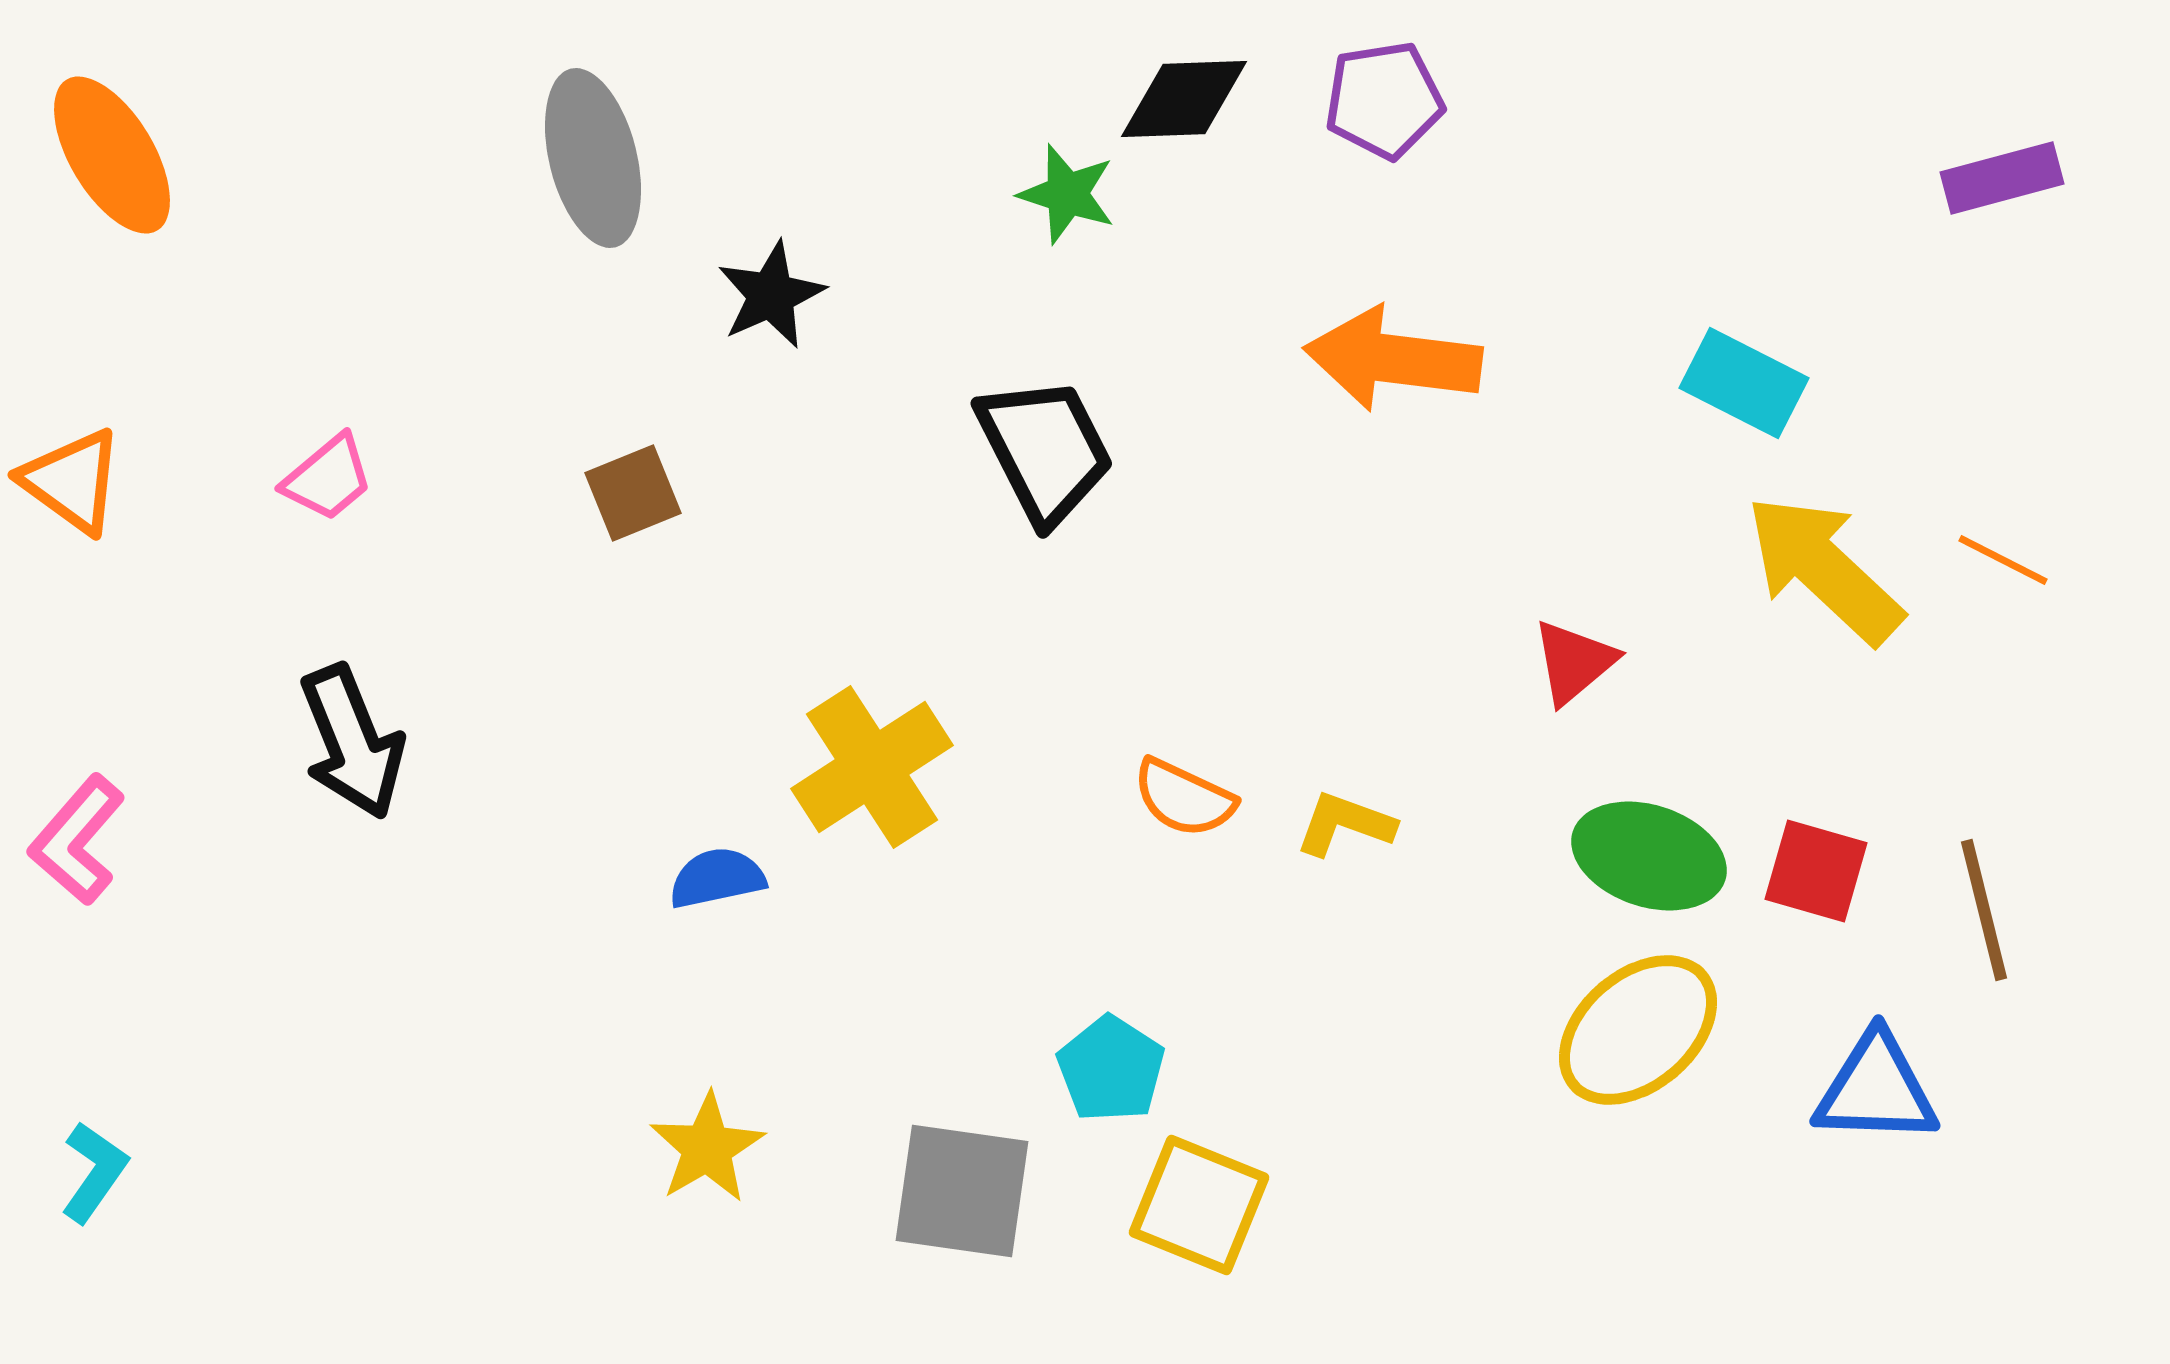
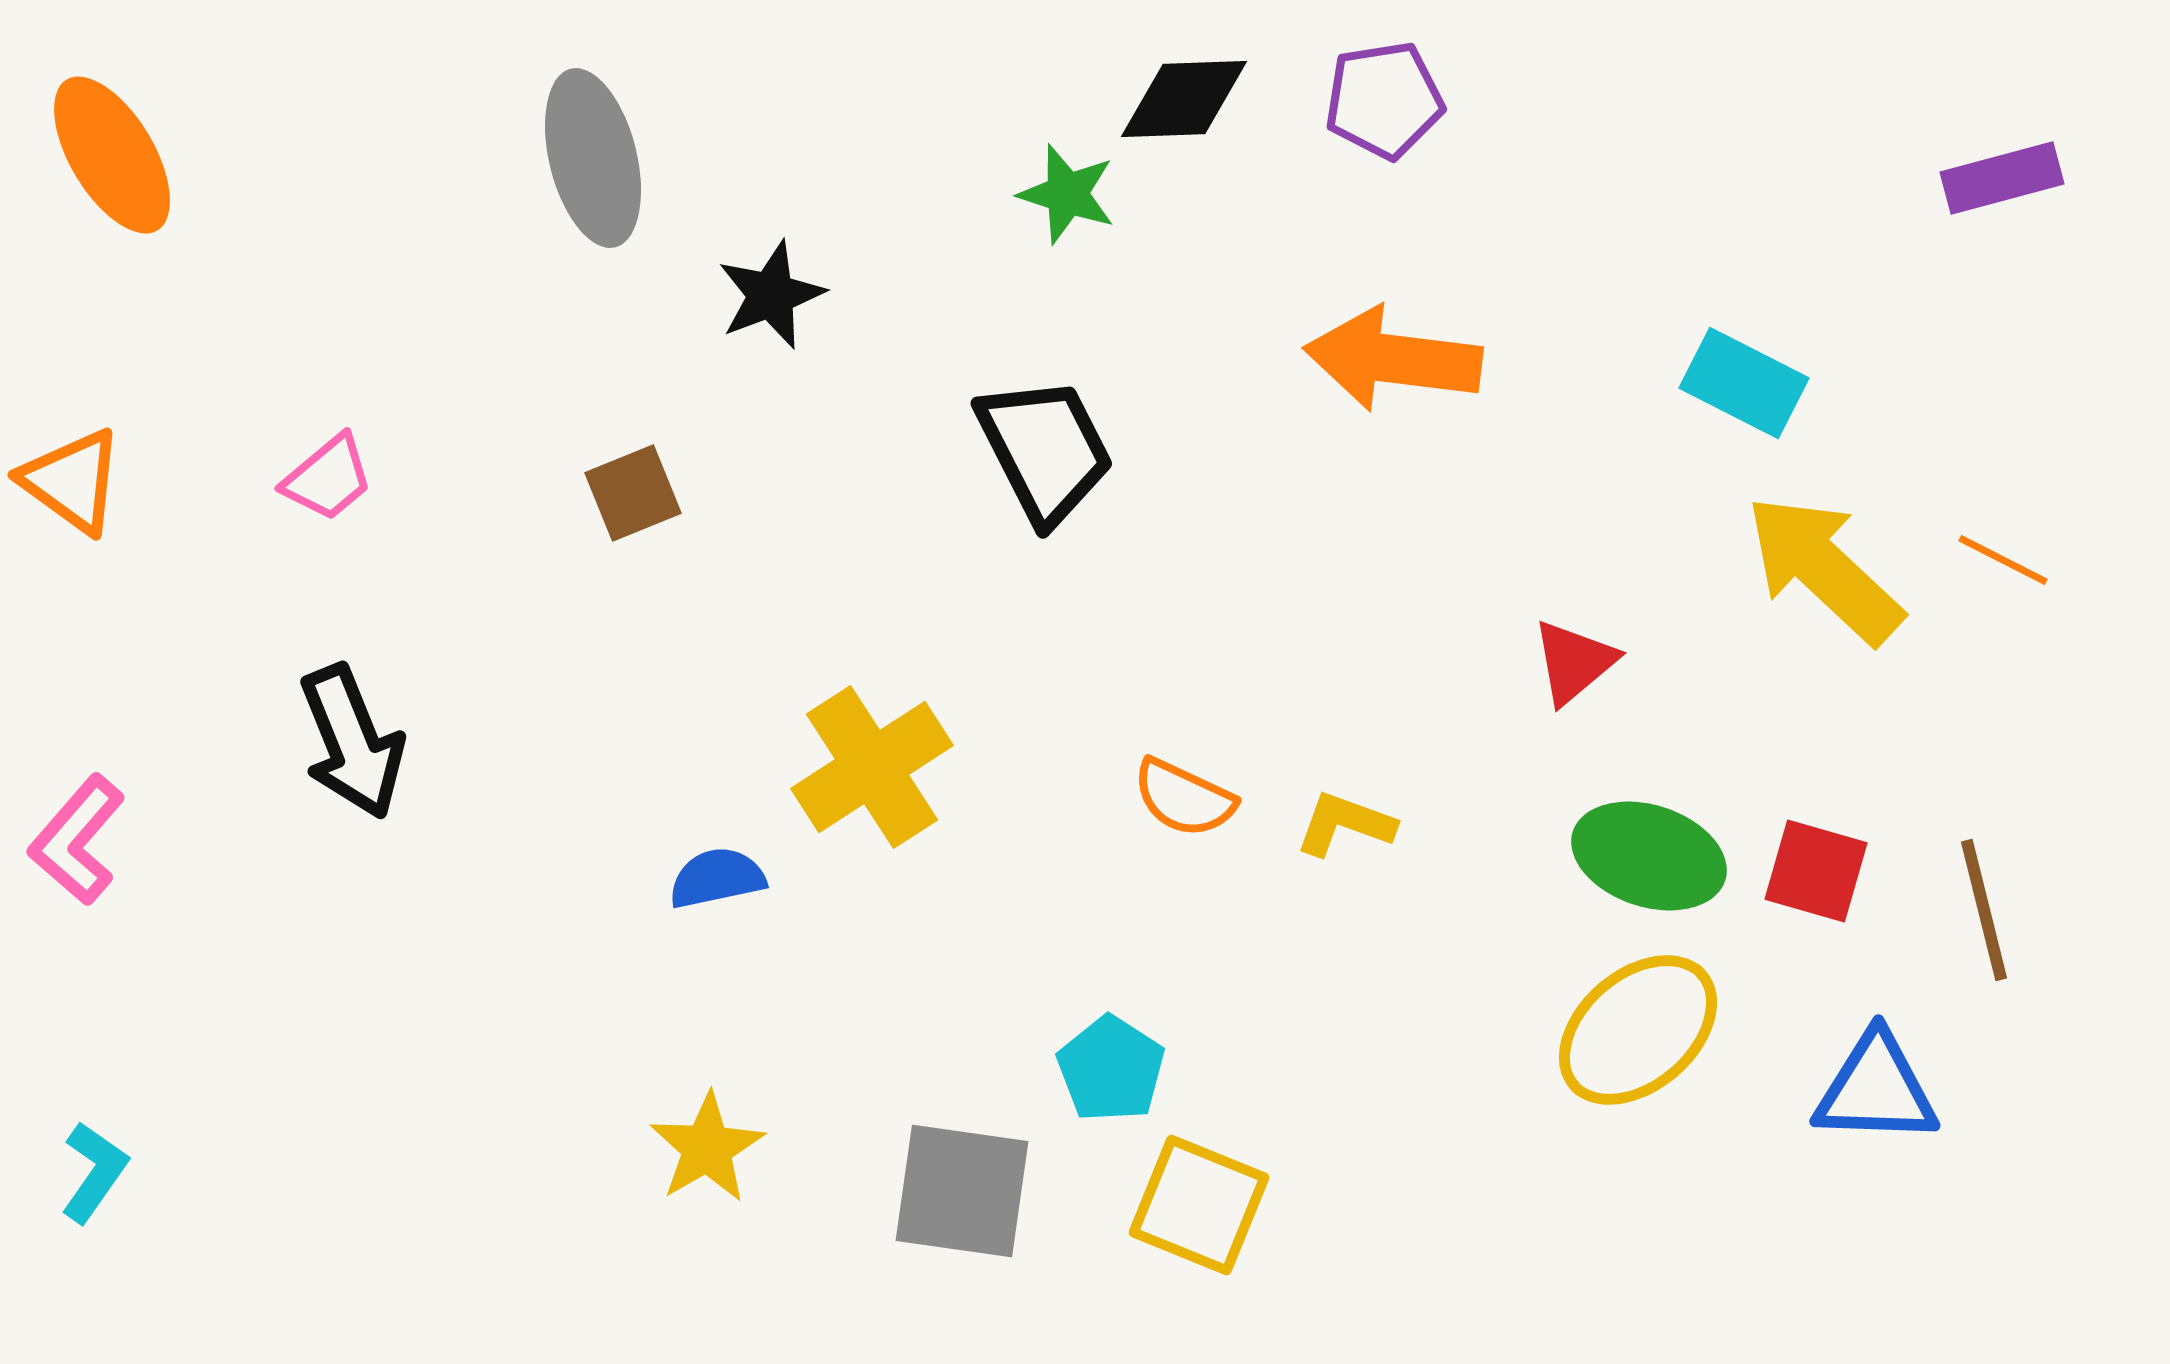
black star: rotated 3 degrees clockwise
